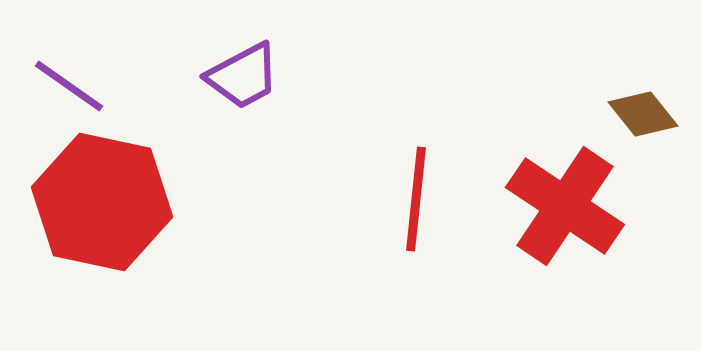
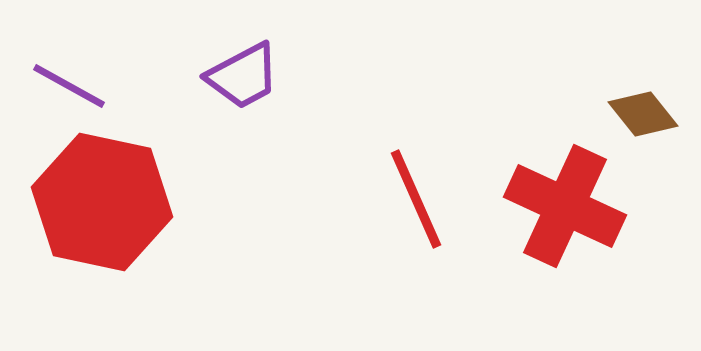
purple line: rotated 6 degrees counterclockwise
red line: rotated 30 degrees counterclockwise
red cross: rotated 9 degrees counterclockwise
